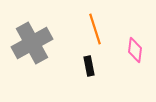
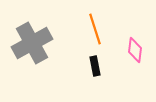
black rectangle: moved 6 px right
